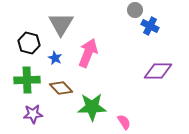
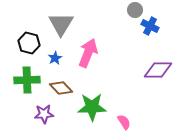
blue star: rotated 16 degrees clockwise
purple diamond: moved 1 px up
purple star: moved 11 px right
